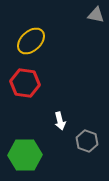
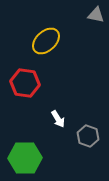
yellow ellipse: moved 15 px right
white arrow: moved 2 px left, 2 px up; rotated 18 degrees counterclockwise
gray hexagon: moved 1 px right, 5 px up
green hexagon: moved 3 px down
